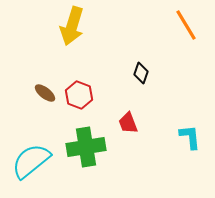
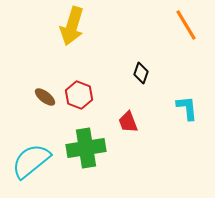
brown ellipse: moved 4 px down
red trapezoid: moved 1 px up
cyan L-shape: moved 3 px left, 29 px up
green cross: moved 1 px down
